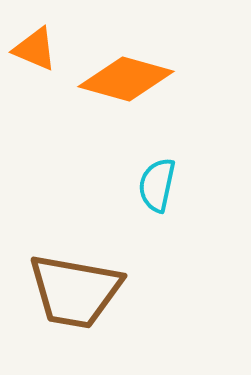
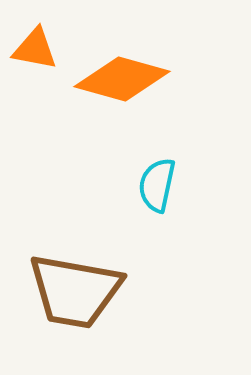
orange triangle: rotated 12 degrees counterclockwise
orange diamond: moved 4 px left
